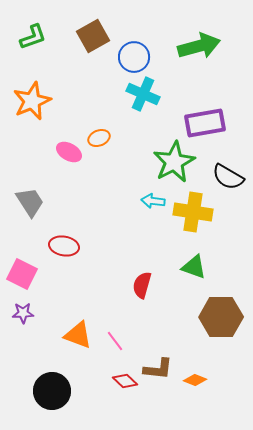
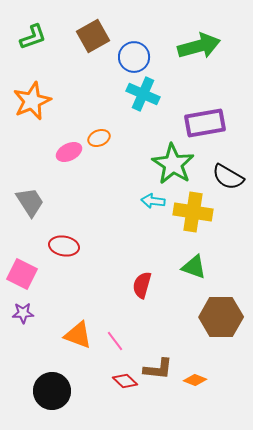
pink ellipse: rotated 55 degrees counterclockwise
green star: moved 1 px left, 2 px down; rotated 12 degrees counterclockwise
